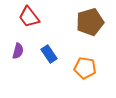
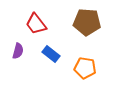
red trapezoid: moved 7 px right, 7 px down
brown pentagon: moved 3 px left; rotated 20 degrees clockwise
blue rectangle: moved 2 px right; rotated 18 degrees counterclockwise
